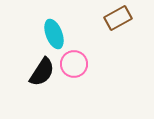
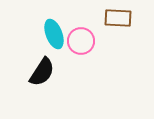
brown rectangle: rotated 32 degrees clockwise
pink circle: moved 7 px right, 23 px up
